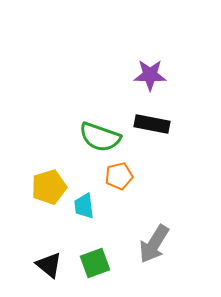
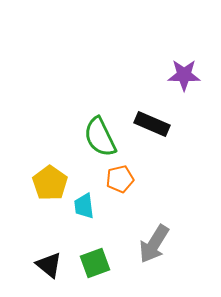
purple star: moved 34 px right
black rectangle: rotated 12 degrees clockwise
green semicircle: rotated 45 degrees clockwise
orange pentagon: moved 1 px right, 3 px down
yellow pentagon: moved 1 px right, 4 px up; rotated 20 degrees counterclockwise
